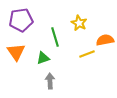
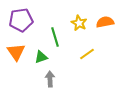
orange semicircle: moved 18 px up
yellow line: rotated 14 degrees counterclockwise
green triangle: moved 2 px left, 1 px up
gray arrow: moved 2 px up
